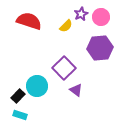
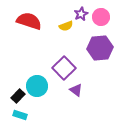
yellow semicircle: rotated 24 degrees clockwise
